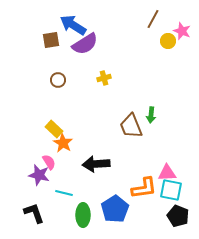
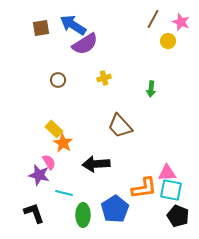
pink star: moved 1 px left, 9 px up
brown square: moved 10 px left, 12 px up
green arrow: moved 26 px up
brown trapezoid: moved 11 px left; rotated 20 degrees counterclockwise
